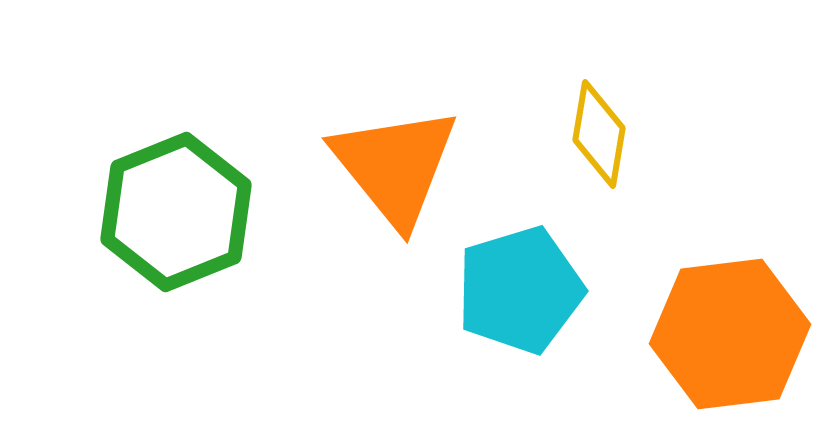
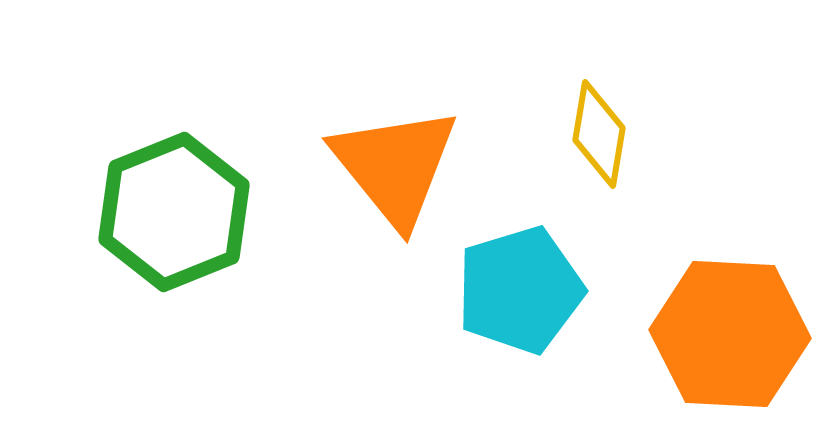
green hexagon: moved 2 px left
orange hexagon: rotated 10 degrees clockwise
